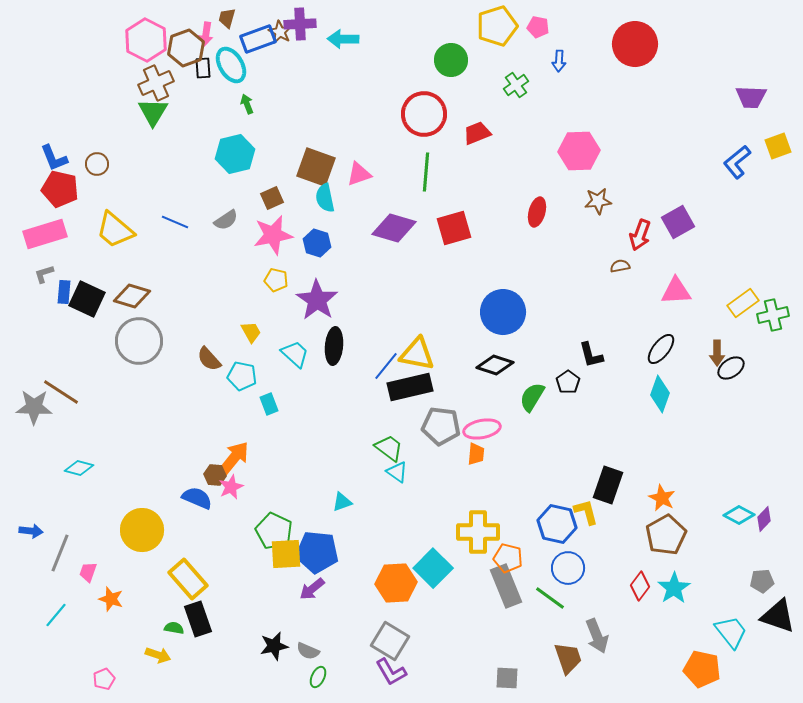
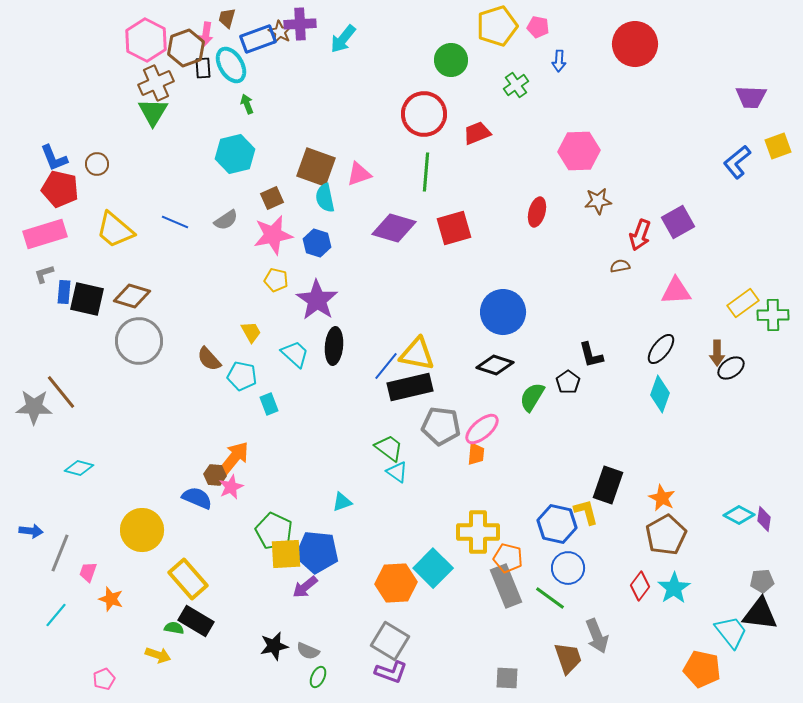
cyan arrow at (343, 39): rotated 52 degrees counterclockwise
black square at (87, 299): rotated 12 degrees counterclockwise
green cross at (773, 315): rotated 12 degrees clockwise
brown line at (61, 392): rotated 18 degrees clockwise
pink ellipse at (482, 429): rotated 30 degrees counterclockwise
purple diamond at (764, 519): rotated 35 degrees counterclockwise
purple arrow at (312, 589): moved 7 px left, 2 px up
black triangle at (778, 616): moved 18 px left, 2 px up; rotated 12 degrees counterclockwise
black rectangle at (198, 619): moved 2 px left, 2 px down; rotated 40 degrees counterclockwise
purple L-shape at (391, 672): rotated 40 degrees counterclockwise
